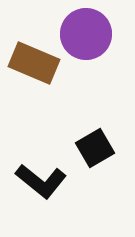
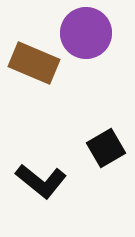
purple circle: moved 1 px up
black square: moved 11 px right
